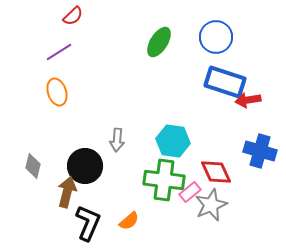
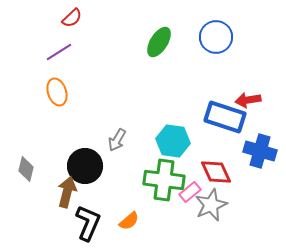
red semicircle: moved 1 px left, 2 px down
blue rectangle: moved 35 px down
gray arrow: rotated 25 degrees clockwise
gray diamond: moved 7 px left, 3 px down
